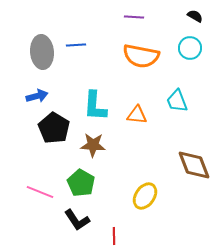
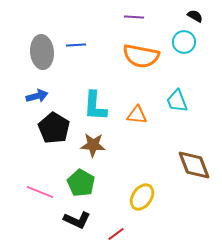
cyan circle: moved 6 px left, 6 px up
yellow ellipse: moved 3 px left, 1 px down
black L-shape: rotated 32 degrees counterclockwise
red line: moved 2 px right, 2 px up; rotated 54 degrees clockwise
